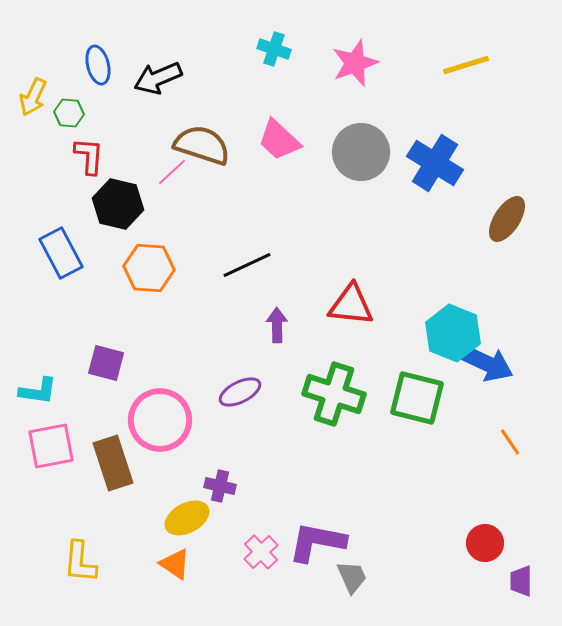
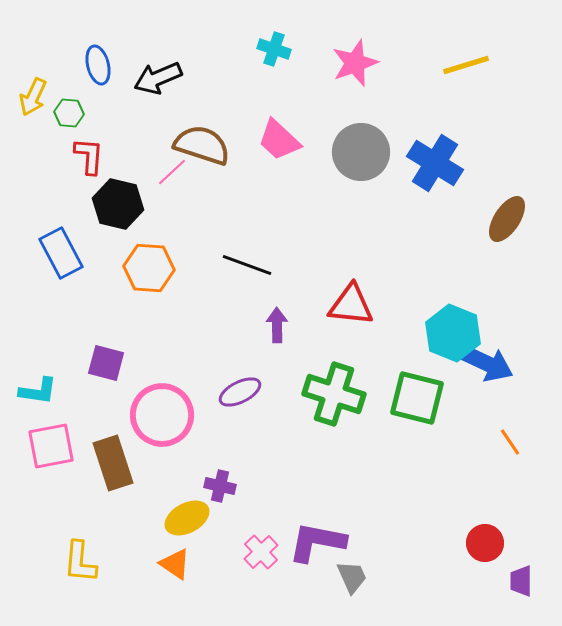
black line: rotated 45 degrees clockwise
pink circle: moved 2 px right, 5 px up
